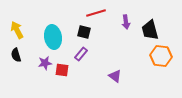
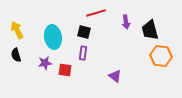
purple rectangle: moved 2 px right, 1 px up; rotated 32 degrees counterclockwise
red square: moved 3 px right
